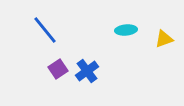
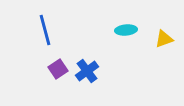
blue line: rotated 24 degrees clockwise
